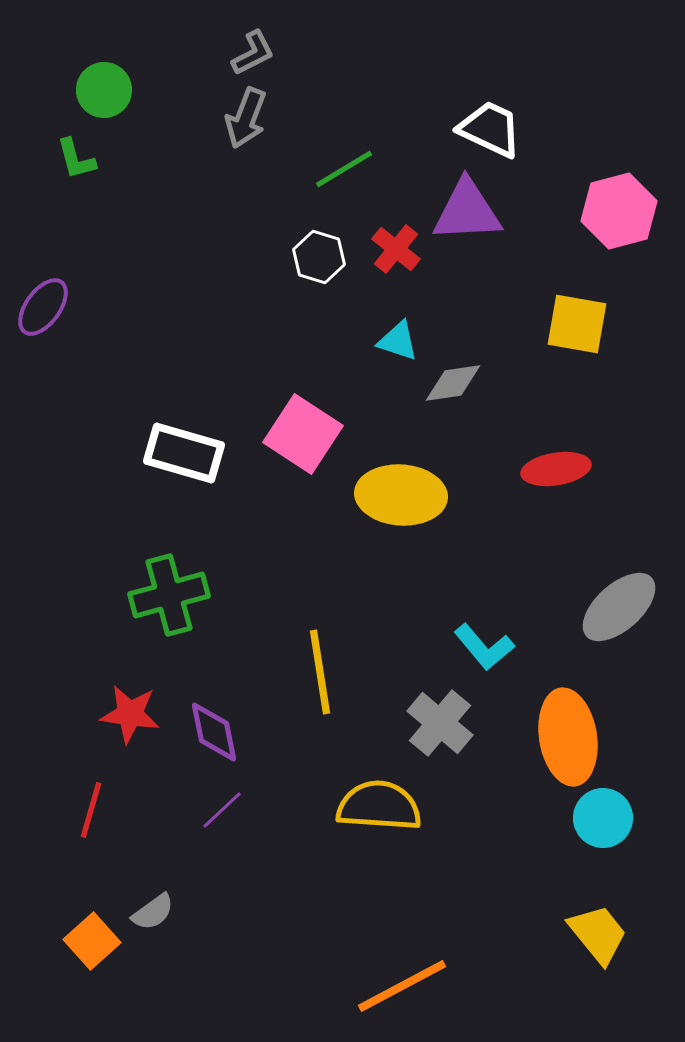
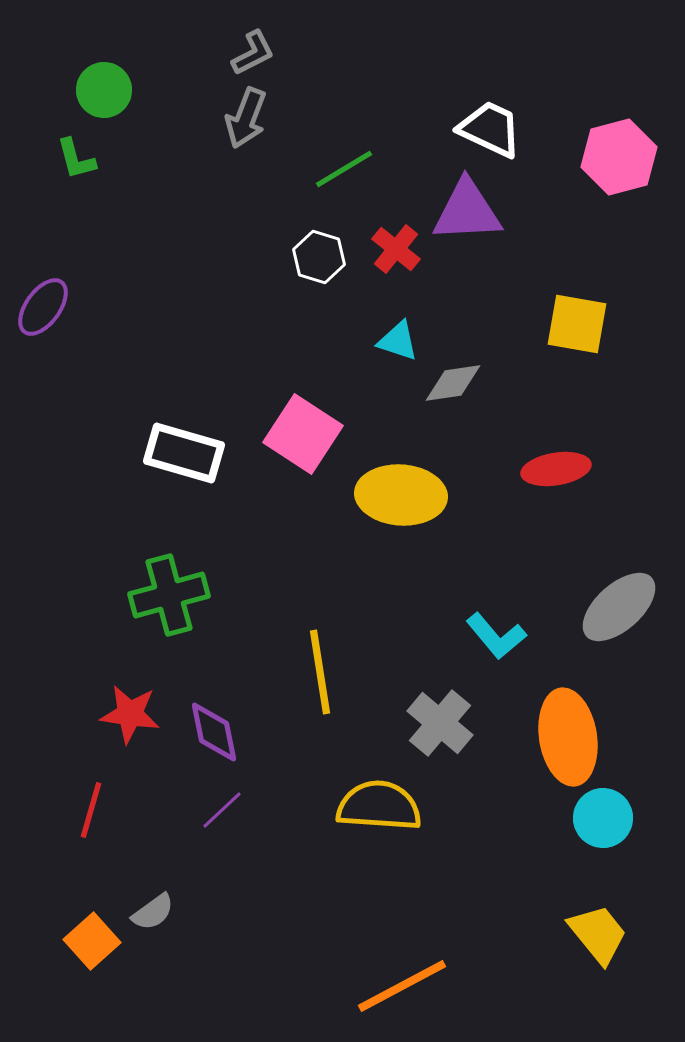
pink hexagon: moved 54 px up
cyan L-shape: moved 12 px right, 11 px up
